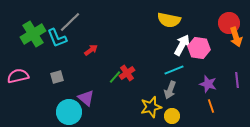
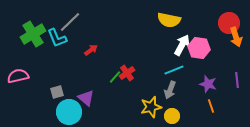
gray square: moved 15 px down
